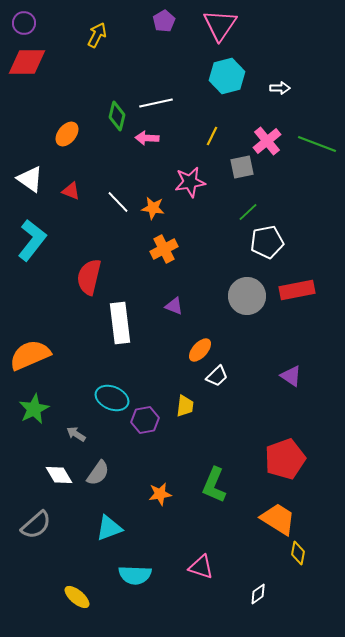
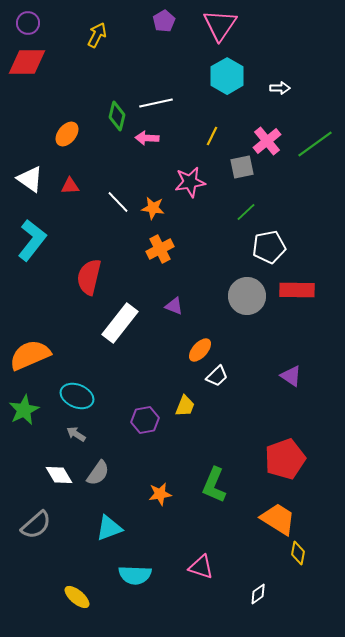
purple circle at (24, 23): moved 4 px right
cyan hexagon at (227, 76): rotated 16 degrees counterclockwise
green line at (317, 144): moved 2 px left; rotated 57 degrees counterclockwise
red triangle at (71, 191): moved 1 px left, 5 px up; rotated 24 degrees counterclockwise
green line at (248, 212): moved 2 px left
white pentagon at (267, 242): moved 2 px right, 5 px down
orange cross at (164, 249): moved 4 px left
red rectangle at (297, 290): rotated 12 degrees clockwise
white rectangle at (120, 323): rotated 45 degrees clockwise
cyan ellipse at (112, 398): moved 35 px left, 2 px up
yellow trapezoid at (185, 406): rotated 15 degrees clockwise
green star at (34, 409): moved 10 px left, 1 px down
